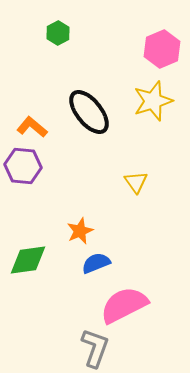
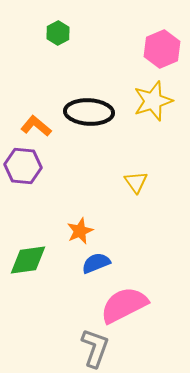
black ellipse: rotated 48 degrees counterclockwise
orange L-shape: moved 4 px right, 1 px up
